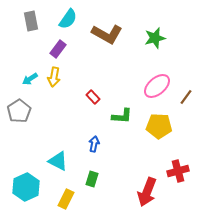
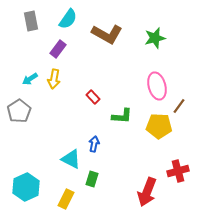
yellow arrow: moved 2 px down
pink ellipse: rotated 64 degrees counterclockwise
brown line: moved 7 px left, 9 px down
cyan triangle: moved 13 px right, 2 px up
